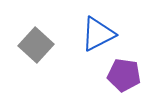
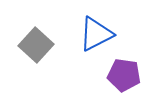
blue triangle: moved 2 px left
